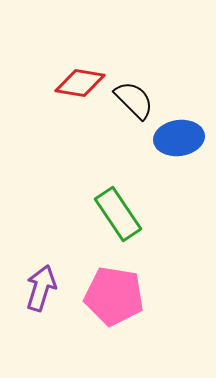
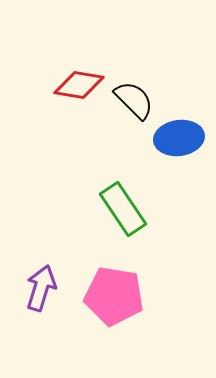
red diamond: moved 1 px left, 2 px down
green rectangle: moved 5 px right, 5 px up
